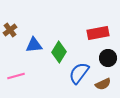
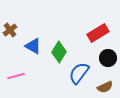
red rectangle: rotated 20 degrees counterclockwise
blue triangle: moved 1 px left, 1 px down; rotated 36 degrees clockwise
brown semicircle: moved 2 px right, 3 px down
